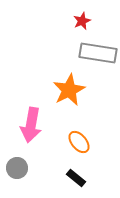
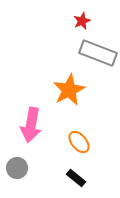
gray rectangle: rotated 12 degrees clockwise
